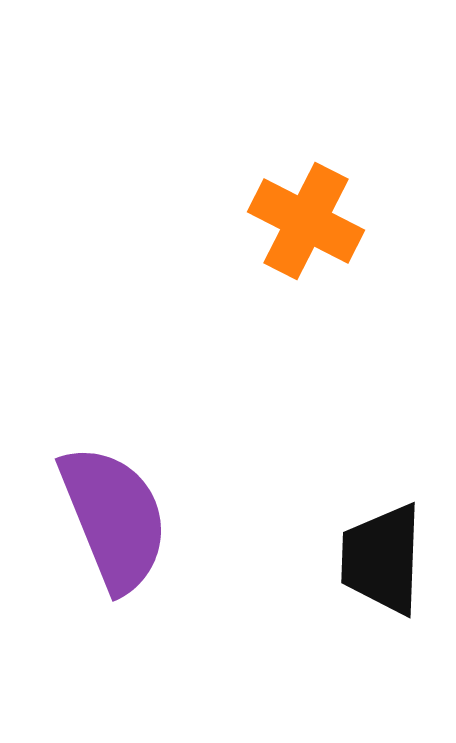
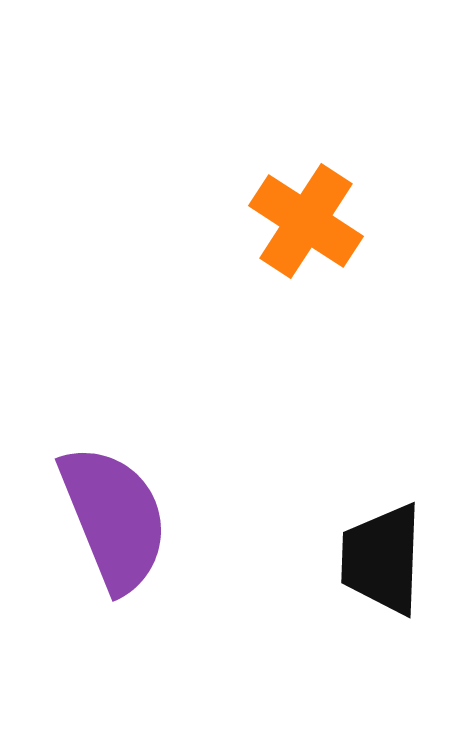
orange cross: rotated 6 degrees clockwise
